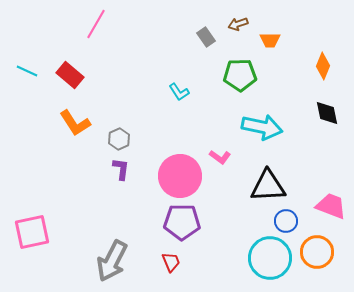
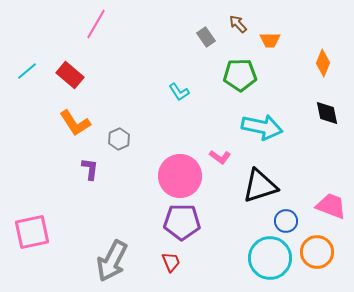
brown arrow: rotated 66 degrees clockwise
orange diamond: moved 3 px up
cyan line: rotated 65 degrees counterclockwise
purple L-shape: moved 31 px left
black triangle: moved 8 px left; rotated 15 degrees counterclockwise
